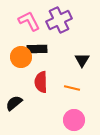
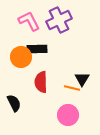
black triangle: moved 19 px down
black semicircle: rotated 102 degrees clockwise
pink circle: moved 6 px left, 5 px up
